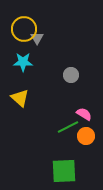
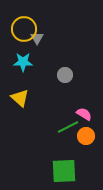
gray circle: moved 6 px left
